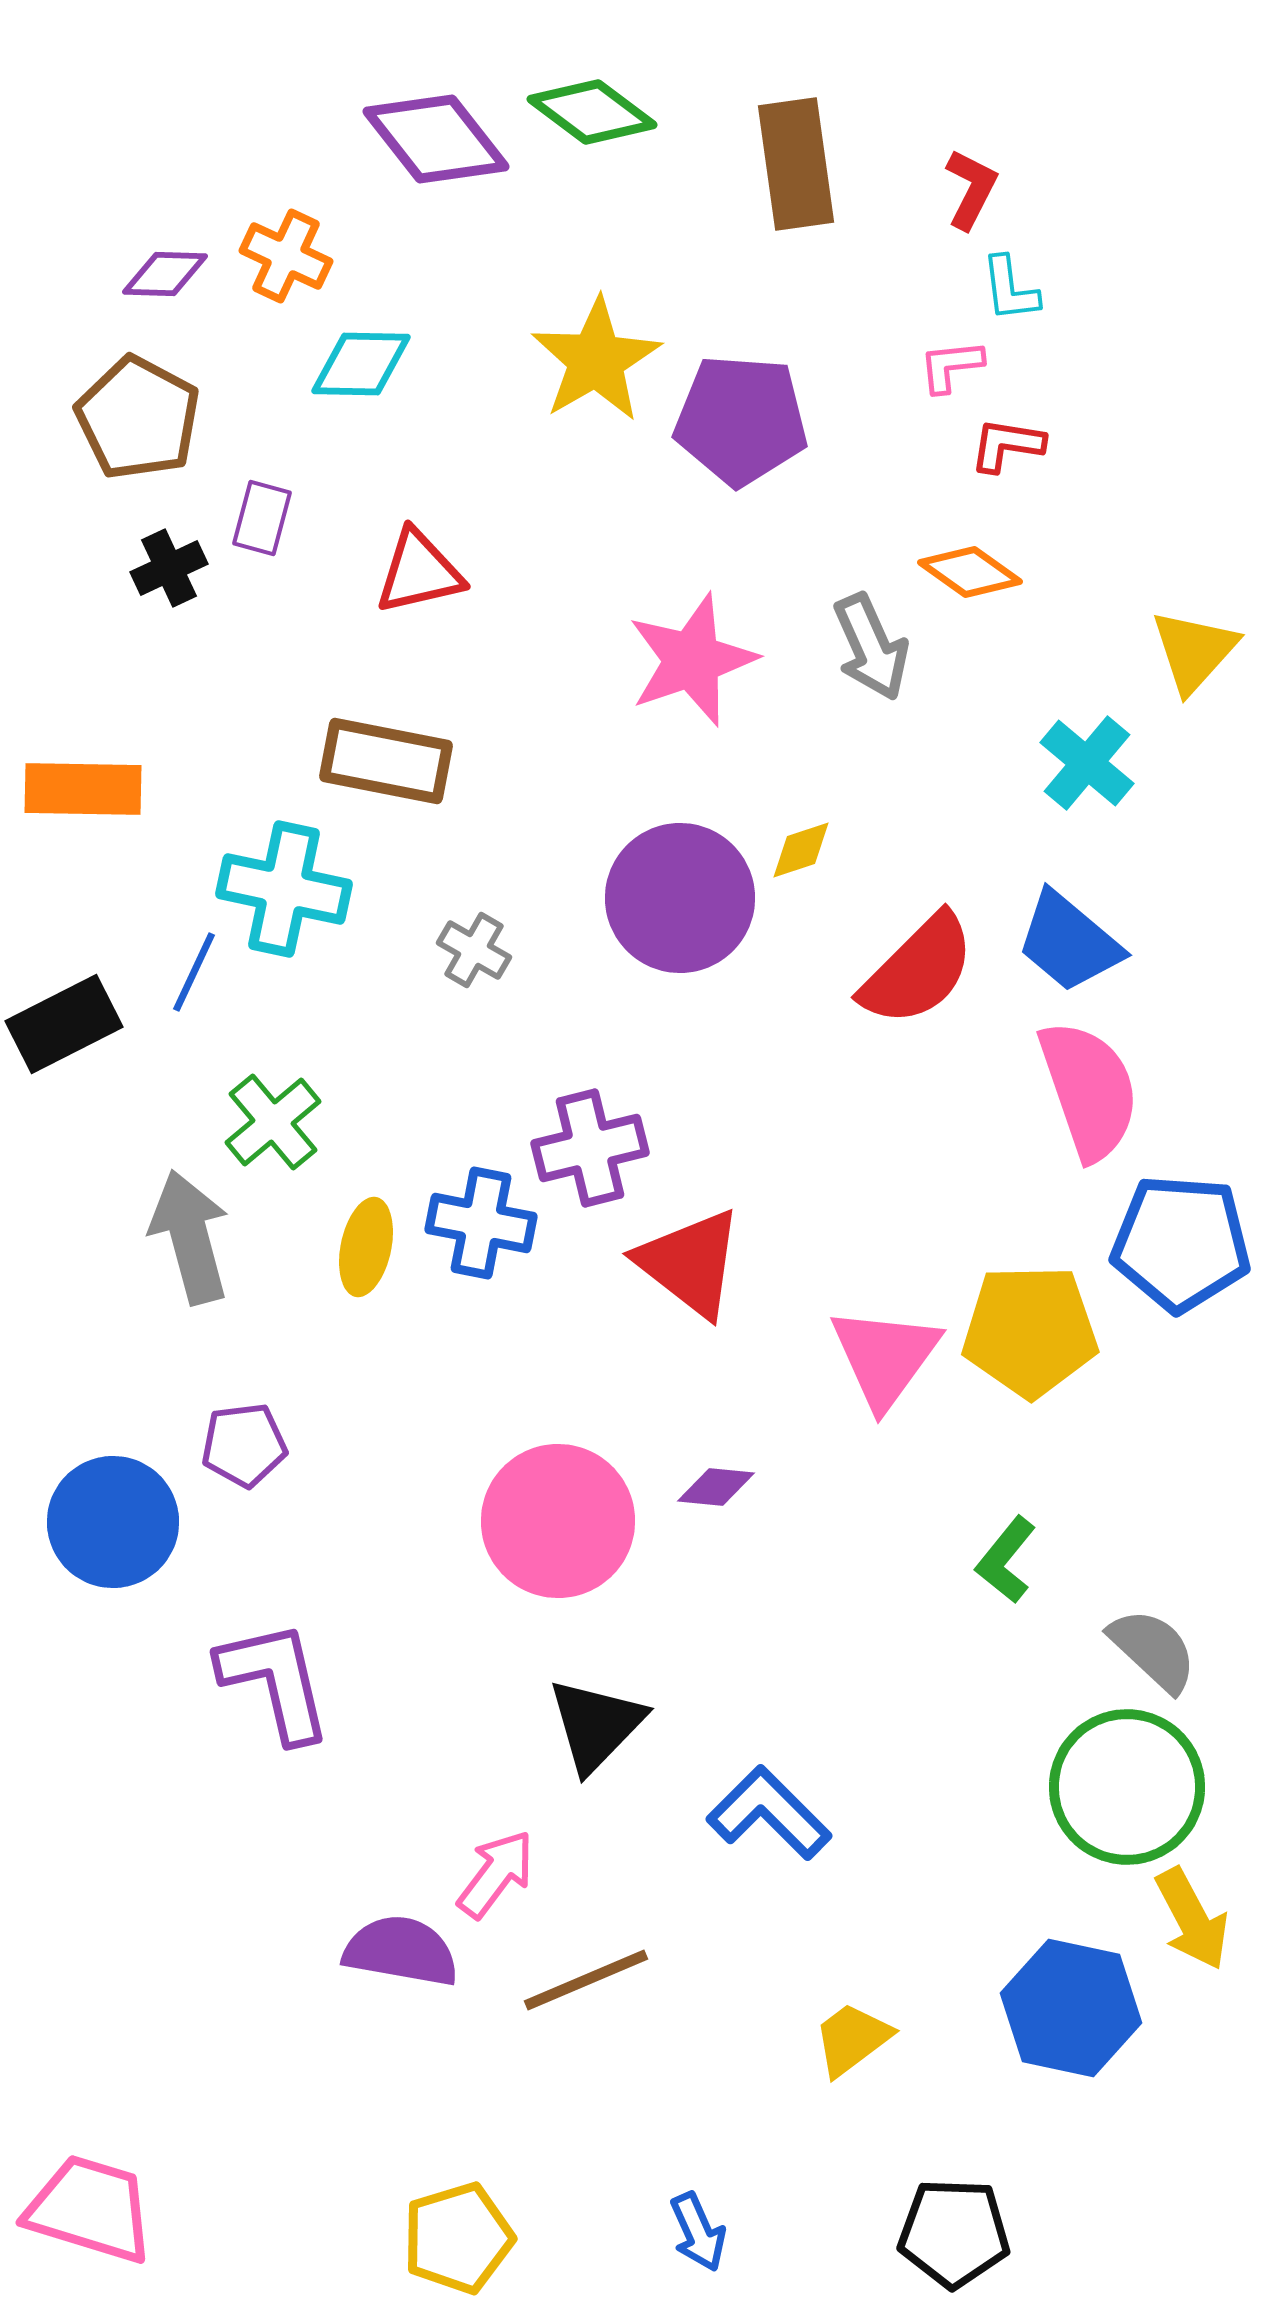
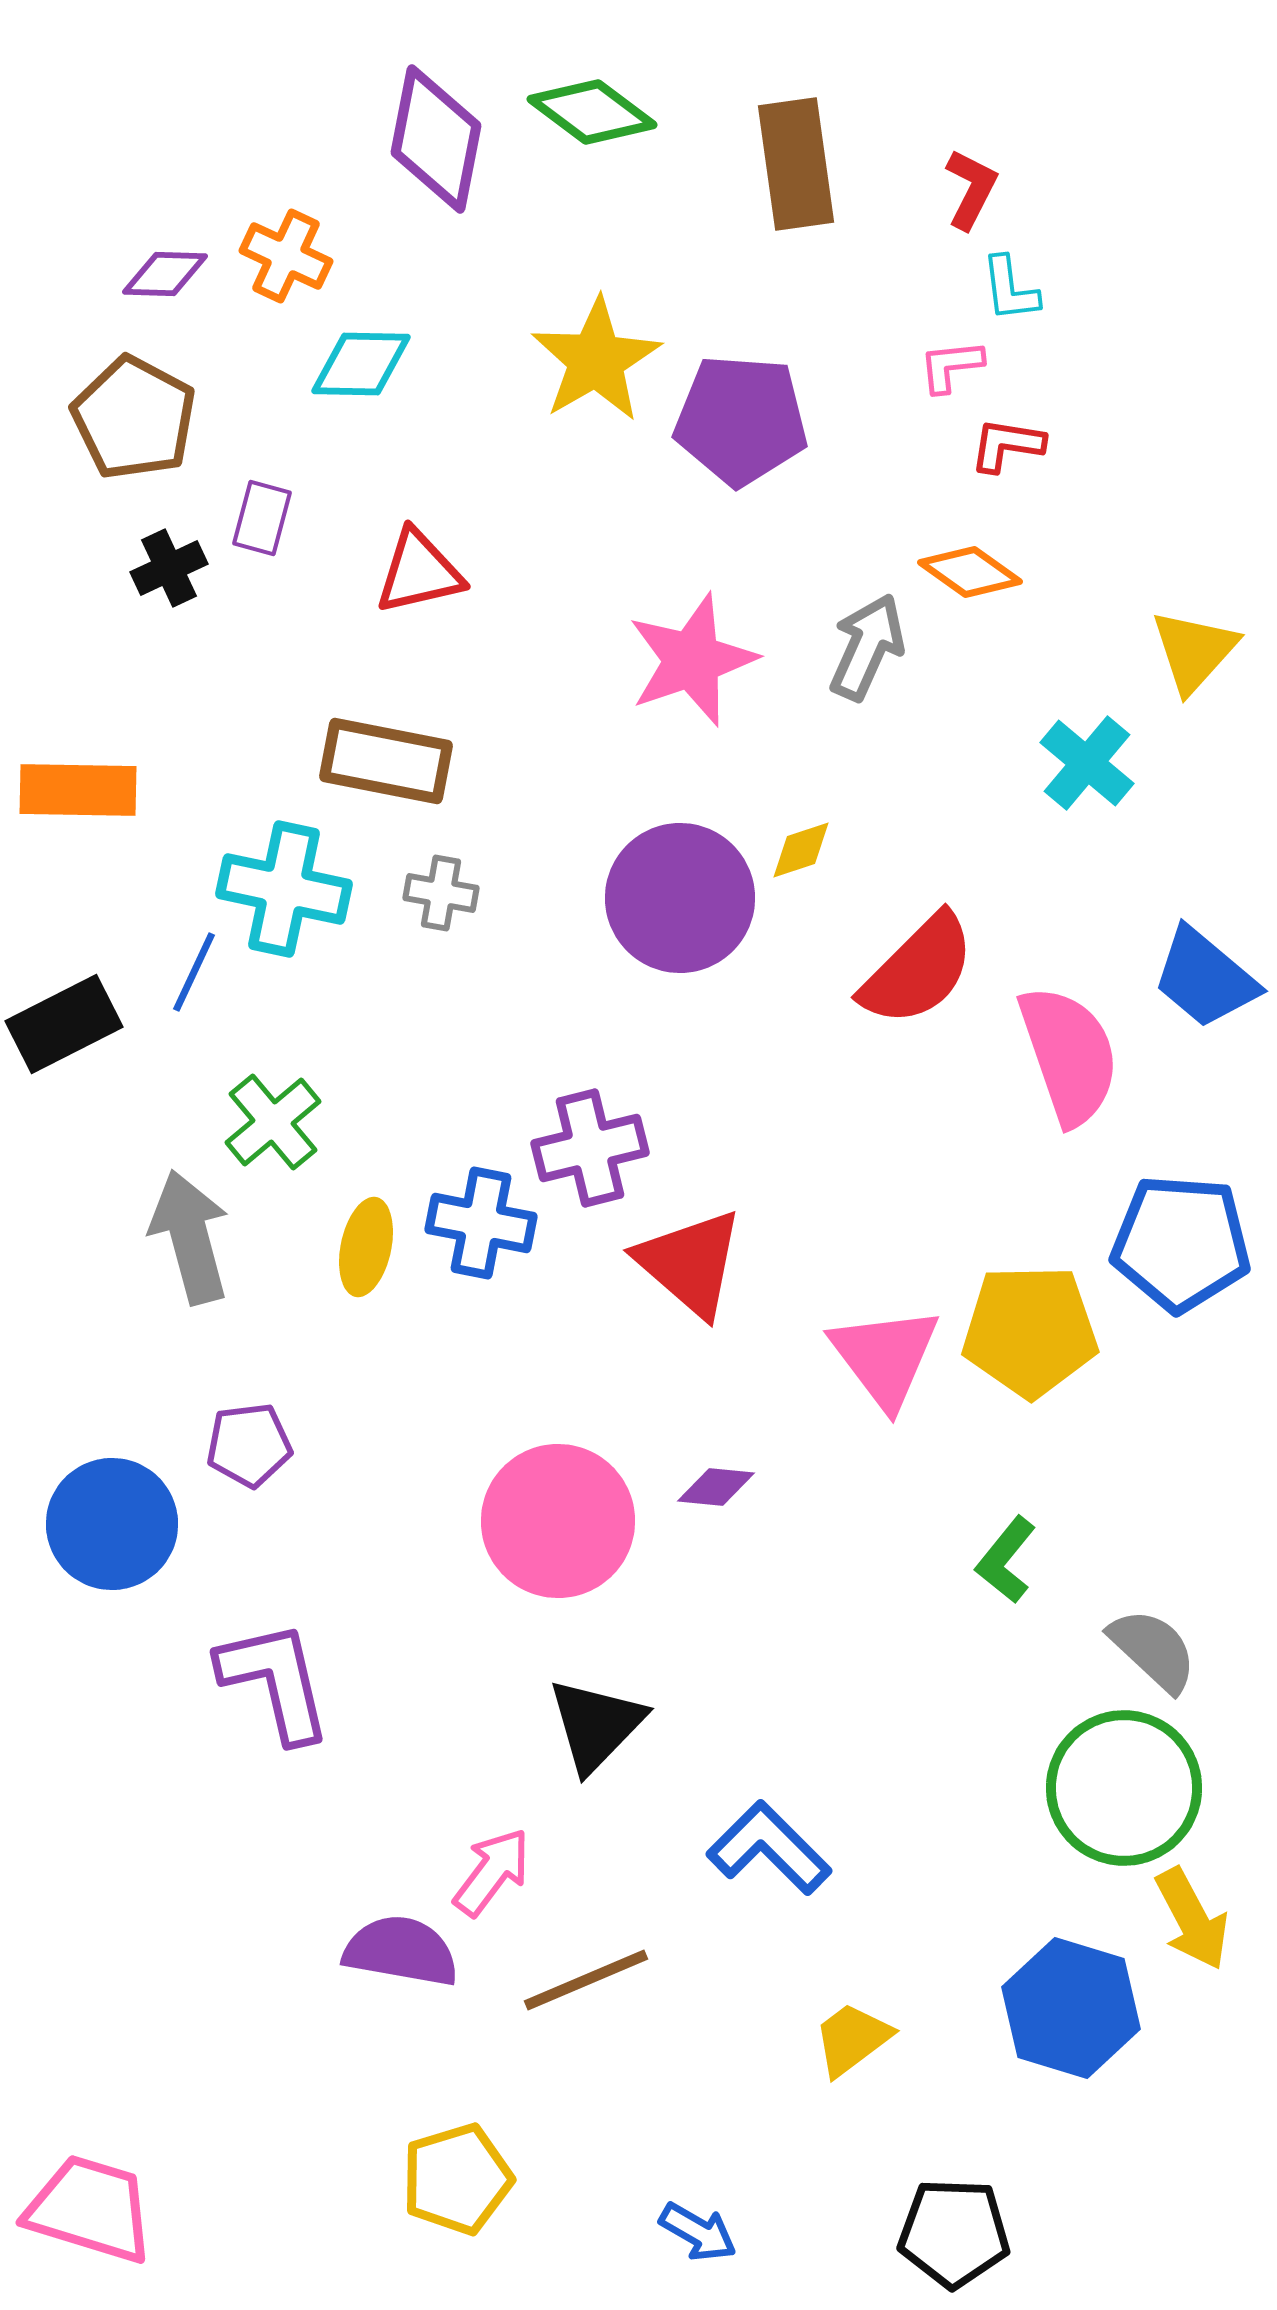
purple diamond at (436, 139): rotated 49 degrees clockwise
brown pentagon at (138, 418): moved 4 px left
gray arrow at (871, 647): moved 4 px left; rotated 132 degrees counterclockwise
orange rectangle at (83, 789): moved 5 px left, 1 px down
blue trapezoid at (1069, 942): moved 136 px right, 36 px down
gray cross at (474, 950): moved 33 px left, 57 px up; rotated 20 degrees counterclockwise
pink semicircle at (1089, 1090): moved 20 px left, 35 px up
red triangle at (690, 1263): rotated 3 degrees clockwise
pink triangle at (885, 1357): rotated 13 degrees counterclockwise
purple pentagon at (244, 1445): moved 5 px right
blue circle at (113, 1522): moved 1 px left, 2 px down
green circle at (1127, 1787): moved 3 px left, 1 px down
blue L-shape at (769, 1813): moved 35 px down
pink arrow at (496, 1874): moved 4 px left, 2 px up
blue hexagon at (1071, 2008): rotated 5 degrees clockwise
blue arrow at (698, 2232): rotated 36 degrees counterclockwise
yellow pentagon at (458, 2238): moved 1 px left, 59 px up
